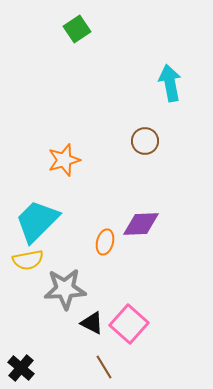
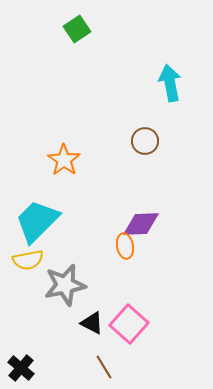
orange star: rotated 20 degrees counterclockwise
orange ellipse: moved 20 px right, 4 px down; rotated 25 degrees counterclockwise
gray star: moved 4 px up; rotated 9 degrees counterclockwise
